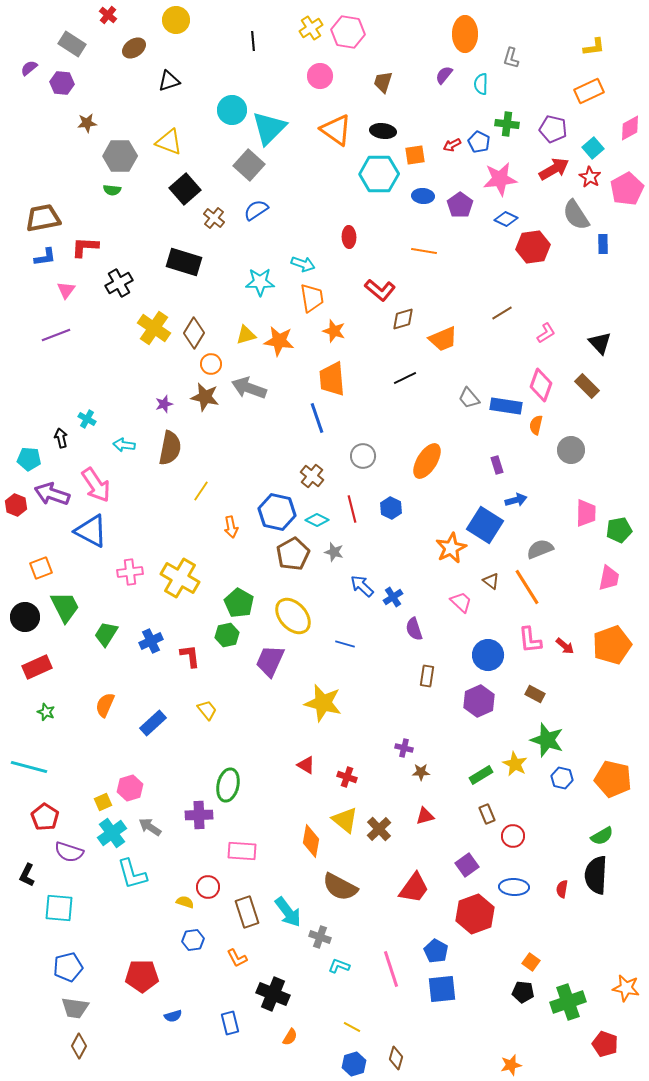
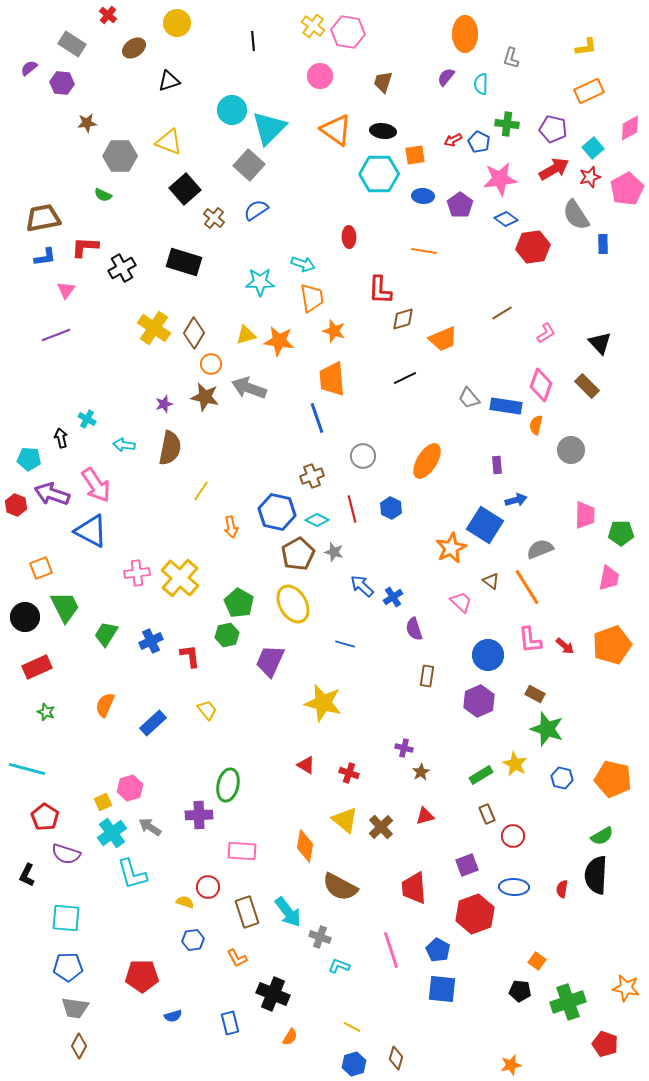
yellow circle at (176, 20): moved 1 px right, 3 px down
yellow cross at (311, 28): moved 2 px right, 2 px up; rotated 20 degrees counterclockwise
yellow L-shape at (594, 47): moved 8 px left
purple semicircle at (444, 75): moved 2 px right, 2 px down
red arrow at (452, 145): moved 1 px right, 5 px up
red star at (590, 177): rotated 25 degrees clockwise
green semicircle at (112, 190): moved 9 px left, 5 px down; rotated 18 degrees clockwise
blue diamond at (506, 219): rotated 10 degrees clockwise
black cross at (119, 283): moved 3 px right, 15 px up
red L-shape at (380, 290): rotated 52 degrees clockwise
purple rectangle at (497, 465): rotated 12 degrees clockwise
brown cross at (312, 476): rotated 30 degrees clockwise
pink trapezoid at (586, 513): moved 1 px left, 2 px down
green pentagon at (619, 530): moved 2 px right, 3 px down; rotated 10 degrees clockwise
brown pentagon at (293, 554): moved 5 px right
pink cross at (130, 572): moved 7 px right, 1 px down
yellow cross at (180, 578): rotated 12 degrees clockwise
yellow ellipse at (293, 616): moved 12 px up; rotated 12 degrees clockwise
green star at (547, 740): moved 11 px up
cyan line at (29, 767): moved 2 px left, 2 px down
brown star at (421, 772): rotated 30 degrees counterclockwise
red cross at (347, 777): moved 2 px right, 4 px up
brown cross at (379, 829): moved 2 px right, 2 px up
orange diamond at (311, 841): moved 6 px left, 5 px down
purple semicircle at (69, 852): moved 3 px left, 2 px down
purple square at (467, 865): rotated 15 degrees clockwise
red trapezoid at (414, 888): rotated 140 degrees clockwise
cyan square at (59, 908): moved 7 px right, 10 px down
blue pentagon at (436, 951): moved 2 px right, 1 px up
orange square at (531, 962): moved 6 px right, 1 px up
blue pentagon at (68, 967): rotated 12 degrees clockwise
pink line at (391, 969): moved 19 px up
blue square at (442, 989): rotated 12 degrees clockwise
black pentagon at (523, 992): moved 3 px left, 1 px up
